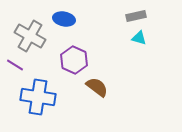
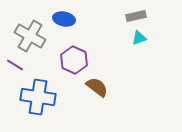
cyan triangle: rotated 35 degrees counterclockwise
